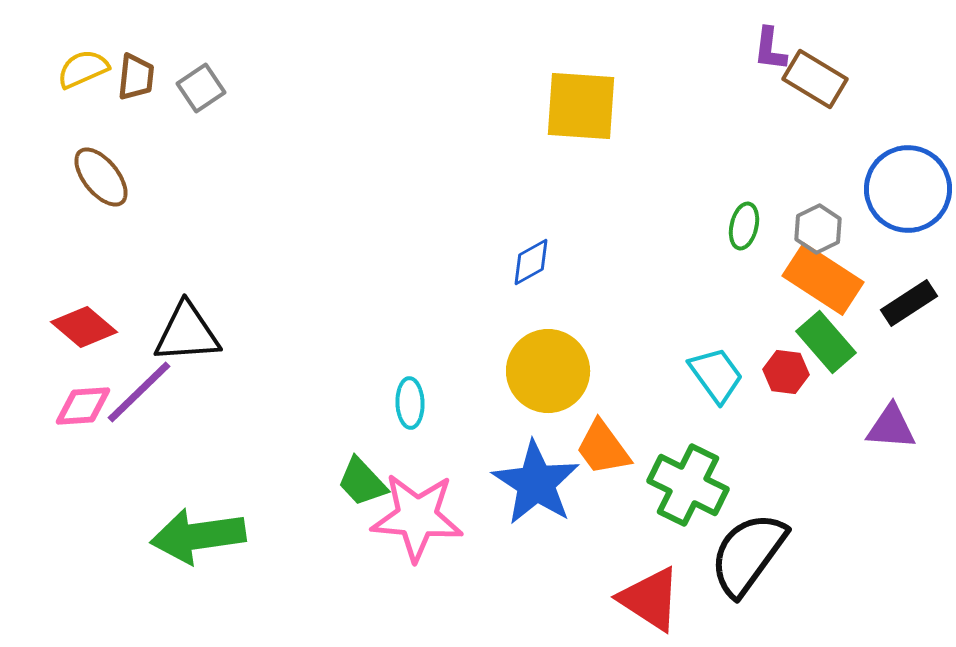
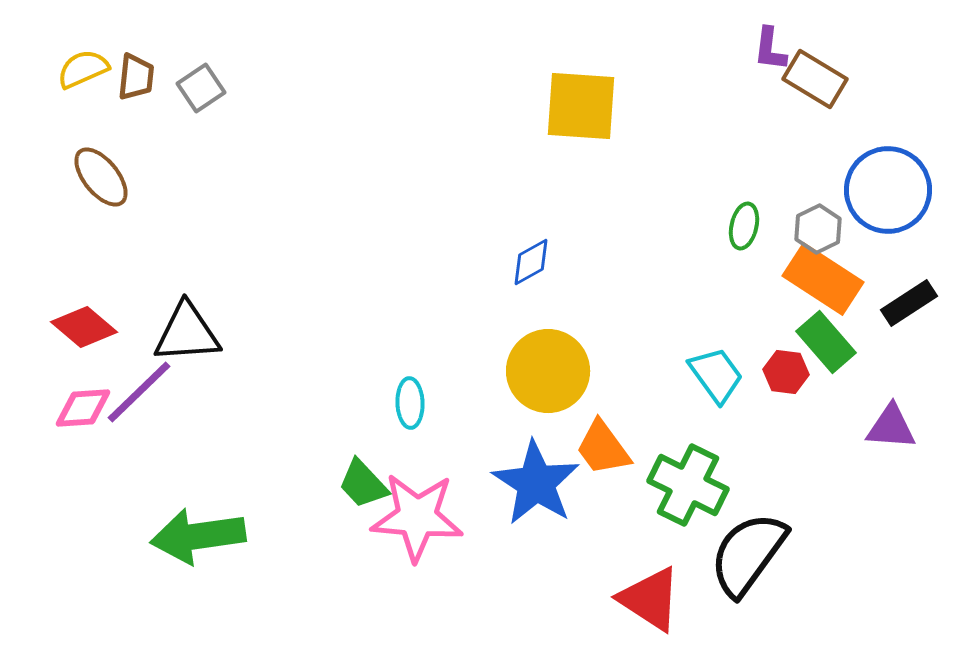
blue circle: moved 20 px left, 1 px down
pink diamond: moved 2 px down
green trapezoid: moved 1 px right, 2 px down
